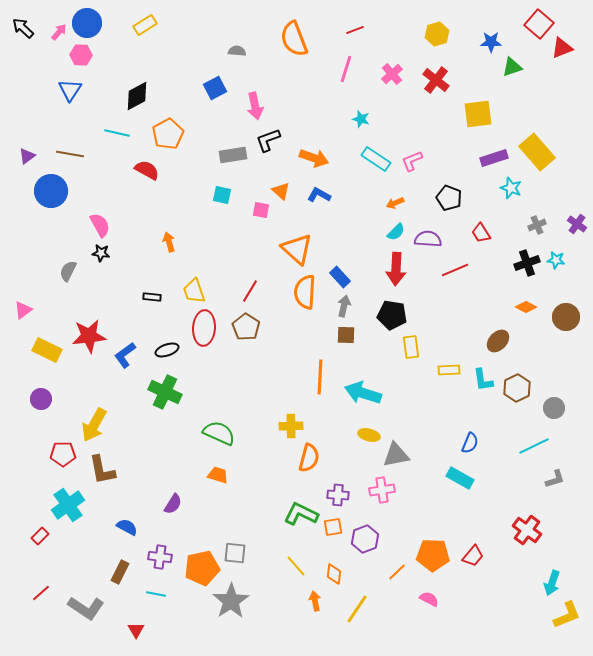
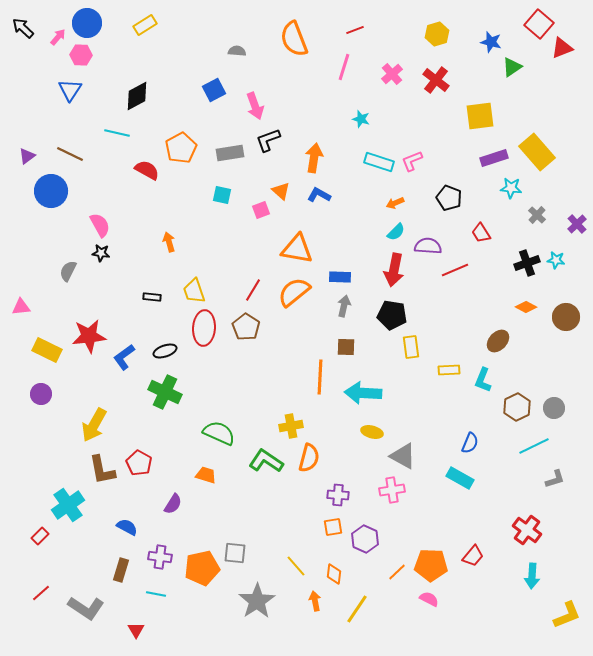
pink arrow at (59, 32): moved 1 px left, 5 px down
blue star at (491, 42): rotated 15 degrees clockwise
green triangle at (512, 67): rotated 15 degrees counterclockwise
pink line at (346, 69): moved 2 px left, 2 px up
blue square at (215, 88): moved 1 px left, 2 px down
pink arrow at (255, 106): rotated 8 degrees counterclockwise
yellow square at (478, 114): moved 2 px right, 2 px down
orange pentagon at (168, 134): moved 13 px right, 14 px down
brown line at (70, 154): rotated 16 degrees clockwise
gray rectangle at (233, 155): moved 3 px left, 2 px up
orange arrow at (314, 158): rotated 100 degrees counterclockwise
cyan rectangle at (376, 159): moved 3 px right, 3 px down; rotated 16 degrees counterclockwise
cyan star at (511, 188): rotated 15 degrees counterclockwise
pink square at (261, 210): rotated 30 degrees counterclockwise
purple cross at (577, 224): rotated 12 degrees clockwise
gray cross at (537, 225): moved 10 px up; rotated 24 degrees counterclockwise
purple semicircle at (428, 239): moved 7 px down
orange triangle at (297, 249): rotated 32 degrees counterclockwise
red arrow at (396, 269): moved 2 px left, 1 px down; rotated 8 degrees clockwise
blue rectangle at (340, 277): rotated 45 degrees counterclockwise
red line at (250, 291): moved 3 px right, 1 px up
orange semicircle at (305, 292): moved 11 px left; rotated 48 degrees clockwise
pink triangle at (23, 310): moved 2 px left, 3 px up; rotated 30 degrees clockwise
brown square at (346, 335): moved 12 px down
black ellipse at (167, 350): moved 2 px left, 1 px down
blue L-shape at (125, 355): moved 1 px left, 2 px down
cyan L-shape at (483, 380): rotated 30 degrees clockwise
brown hexagon at (517, 388): moved 19 px down
cyan arrow at (363, 393): rotated 15 degrees counterclockwise
purple circle at (41, 399): moved 5 px up
yellow cross at (291, 426): rotated 10 degrees counterclockwise
yellow ellipse at (369, 435): moved 3 px right, 3 px up
red pentagon at (63, 454): moved 76 px right, 9 px down; rotated 30 degrees clockwise
gray triangle at (396, 455): moved 7 px right, 1 px down; rotated 40 degrees clockwise
orange trapezoid at (218, 475): moved 12 px left
pink cross at (382, 490): moved 10 px right
green L-shape at (301, 514): moved 35 px left, 53 px up; rotated 8 degrees clockwise
purple hexagon at (365, 539): rotated 16 degrees counterclockwise
orange pentagon at (433, 555): moved 2 px left, 10 px down
brown rectangle at (120, 572): moved 1 px right, 2 px up; rotated 10 degrees counterclockwise
cyan arrow at (552, 583): moved 20 px left, 7 px up; rotated 15 degrees counterclockwise
gray star at (231, 601): moved 26 px right
